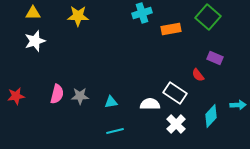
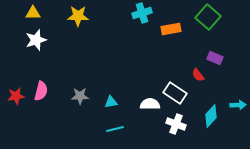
white star: moved 1 px right, 1 px up
pink semicircle: moved 16 px left, 3 px up
white cross: rotated 24 degrees counterclockwise
cyan line: moved 2 px up
